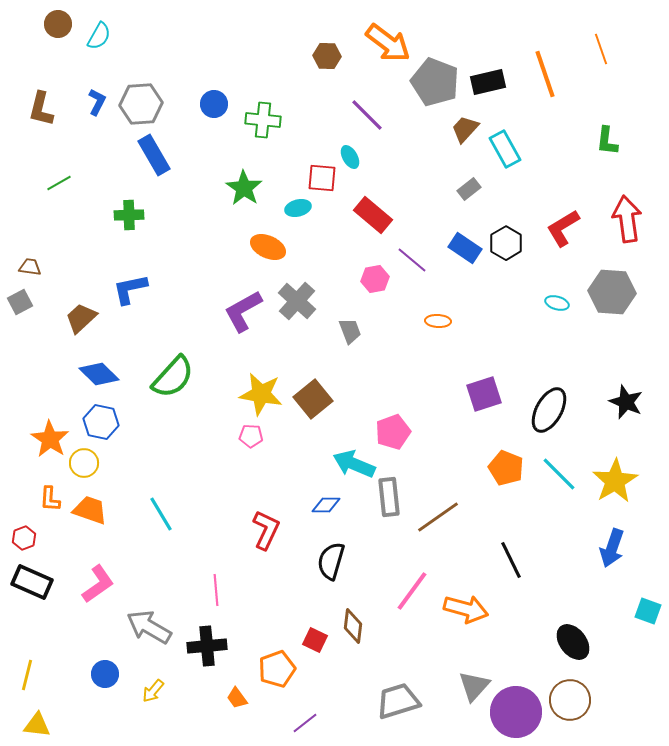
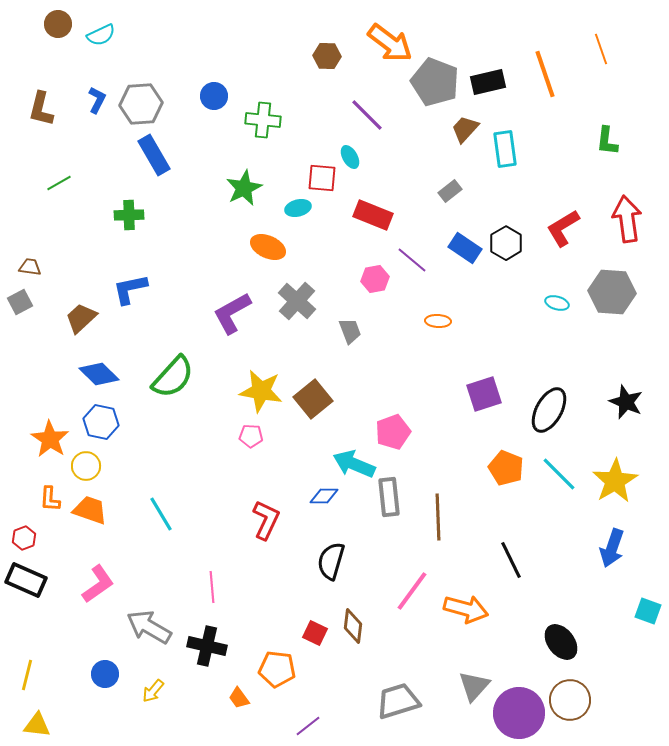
cyan semicircle at (99, 36): moved 2 px right, 1 px up; rotated 36 degrees clockwise
orange arrow at (388, 43): moved 2 px right
blue L-shape at (97, 102): moved 2 px up
blue circle at (214, 104): moved 8 px up
cyan rectangle at (505, 149): rotated 21 degrees clockwise
green star at (244, 188): rotated 12 degrees clockwise
gray rectangle at (469, 189): moved 19 px left, 2 px down
red rectangle at (373, 215): rotated 18 degrees counterclockwise
purple L-shape at (243, 311): moved 11 px left, 2 px down
yellow star at (261, 394): moved 3 px up
yellow circle at (84, 463): moved 2 px right, 3 px down
blue diamond at (326, 505): moved 2 px left, 9 px up
brown line at (438, 517): rotated 57 degrees counterclockwise
red L-shape at (266, 530): moved 10 px up
black rectangle at (32, 582): moved 6 px left, 2 px up
pink line at (216, 590): moved 4 px left, 3 px up
red square at (315, 640): moved 7 px up
black ellipse at (573, 642): moved 12 px left
black cross at (207, 646): rotated 18 degrees clockwise
orange pentagon at (277, 669): rotated 27 degrees clockwise
orange trapezoid at (237, 698): moved 2 px right
purple circle at (516, 712): moved 3 px right, 1 px down
purple line at (305, 723): moved 3 px right, 3 px down
